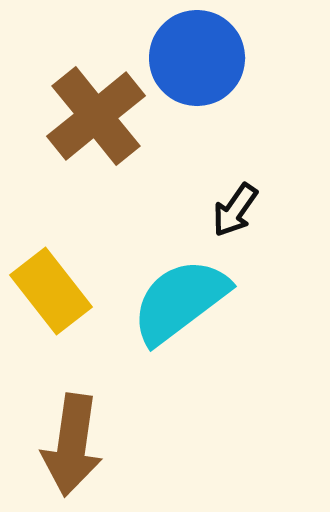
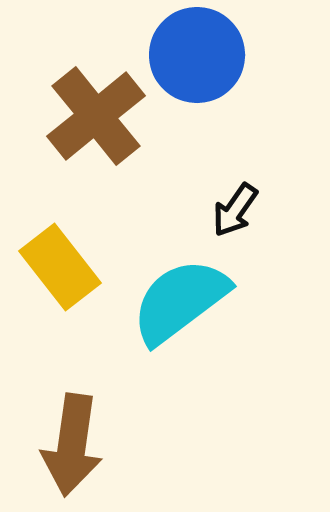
blue circle: moved 3 px up
yellow rectangle: moved 9 px right, 24 px up
